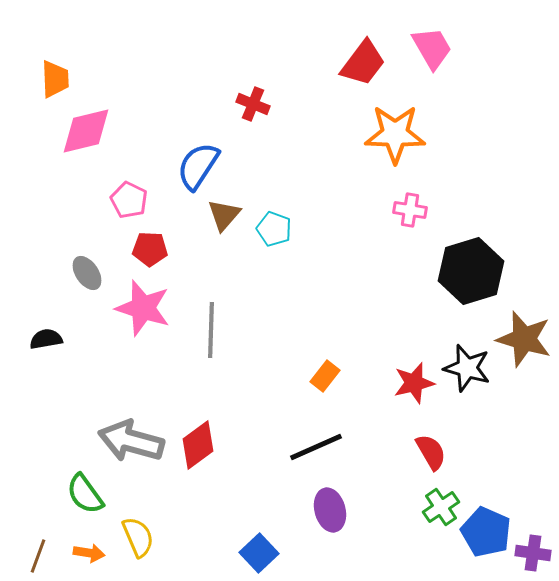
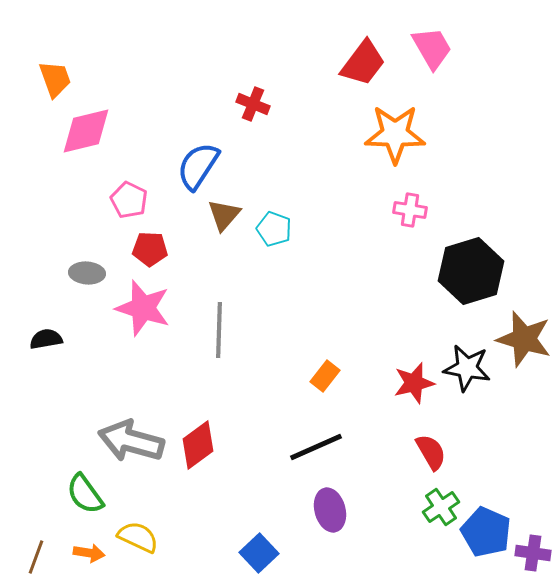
orange trapezoid: rotated 18 degrees counterclockwise
gray ellipse: rotated 52 degrees counterclockwise
gray line: moved 8 px right
black star: rotated 6 degrees counterclockwise
yellow semicircle: rotated 42 degrees counterclockwise
brown line: moved 2 px left, 1 px down
